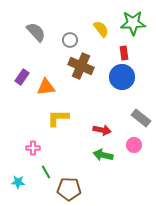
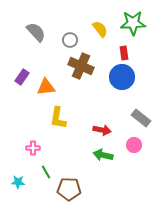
yellow semicircle: moved 1 px left
yellow L-shape: rotated 80 degrees counterclockwise
